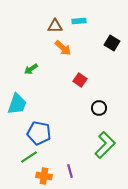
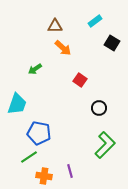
cyan rectangle: moved 16 px right; rotated 32 degrees counterclockwise
green arrow: moved 4 px right
